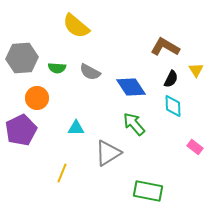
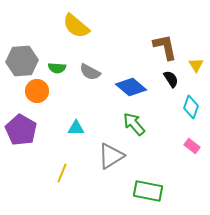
brown L-shape: rotated 48 degrees clockwise
gray hexagon: moved 3 px down
yellow triangle: moved 5 px up
black semicircle: rotated 60 degrees counterclockwise
blue diamond: rotated 16 degrees counterclockwise
orange circle: moved 7 px up
cyan diamond: moved 18 px right, 1 px down; rotated 20 degrees clockwise
purple pentagon: rotated 16 degrees counterclockwise
pink rectangle: moved 3 px left, 1 px up
gray triangle: moved 3 px right, 3 px down
